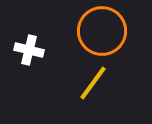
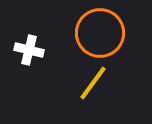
orange circle: moved 2 px left, 2 px down
